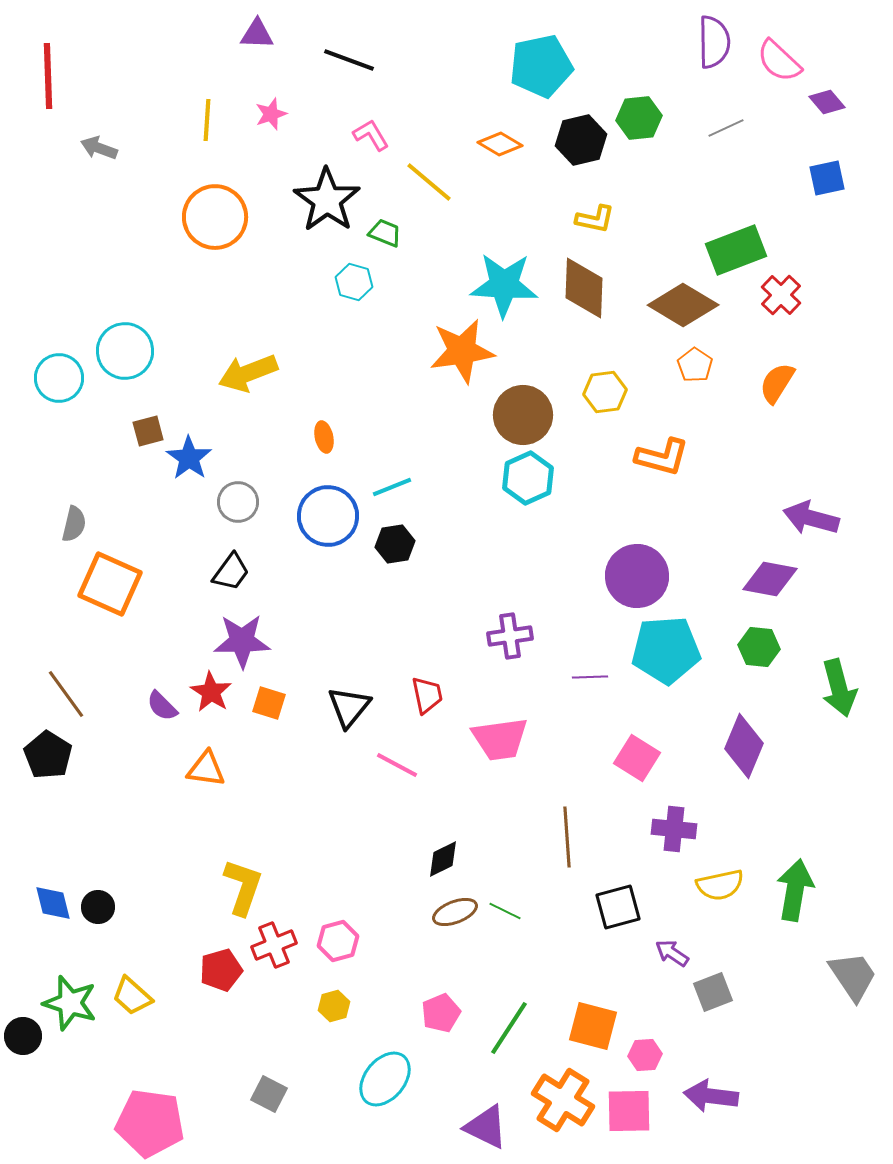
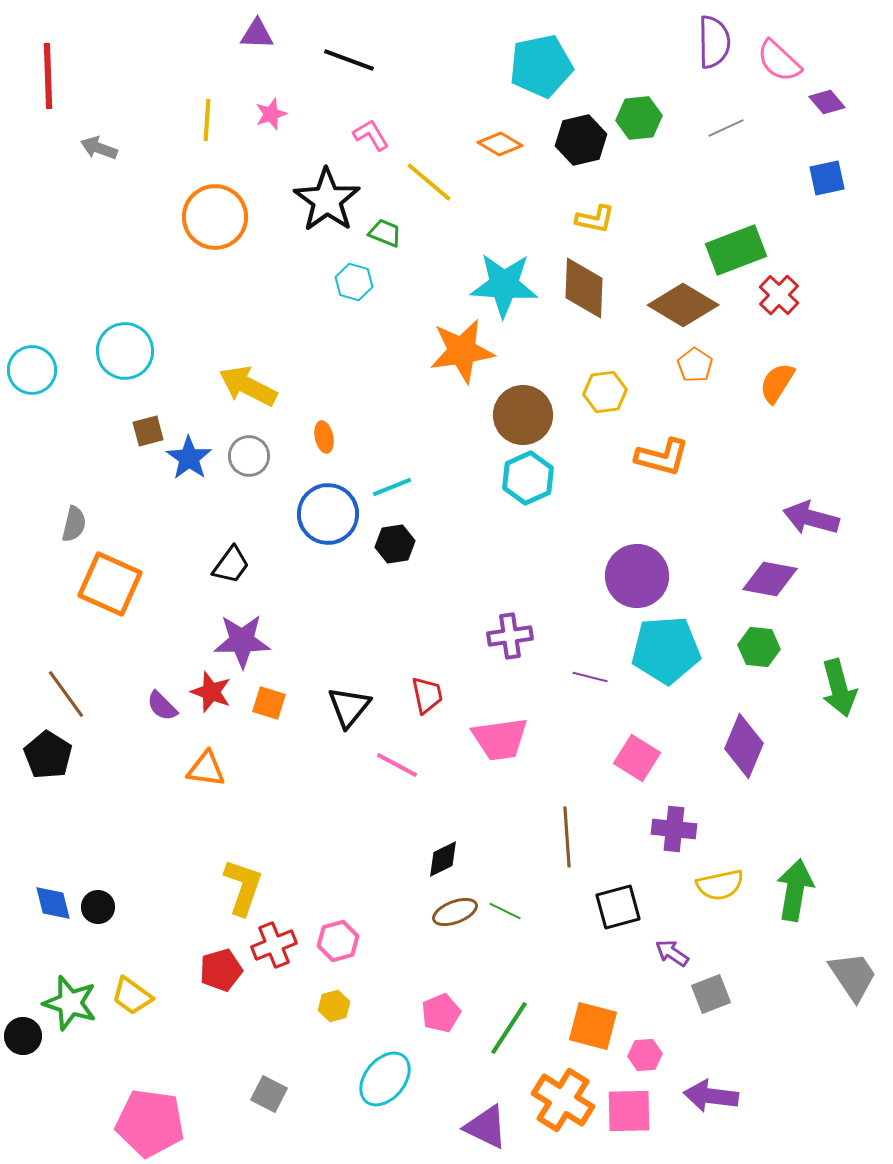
red cross at (781, 295): moved 2 px left
yellow arrow at (248, 373): moved 13 px down; rotated 48 degrees clockwise
cyan circle at (59, 378): moved 27 px left, 8 px up
gray circle at (238, 502): moved 11 px right, 46 px up
blue circle at (328, 516): moved 2 px up
black trapezoid at (231, 572): moved 7 px up
purple line at (590, 677): rotated 16 degrees clockwise
red star at (211, 692): rotated 12 degrees counterclockwise
gray square at (713, 992): moved 2 px left, 2 px down
yellow trapezoid at (132, 996): rotated 6 degrees counterclockwise
